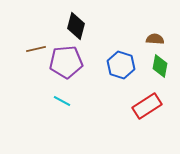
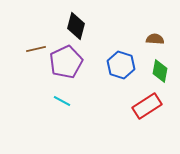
purple pentagon: rotated 20 degrees counterclockwise
green diamond: moved 5 px down
